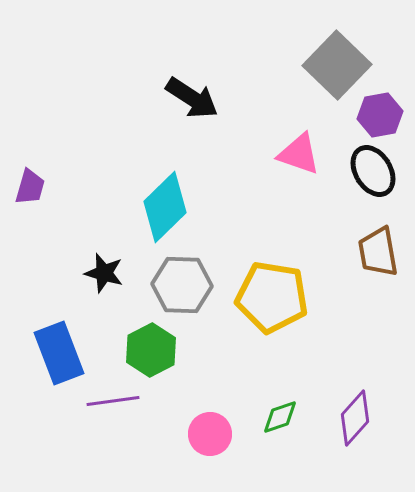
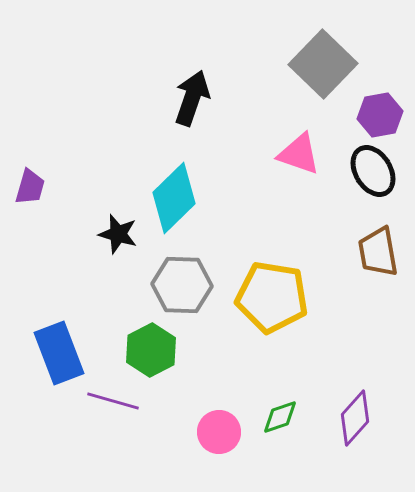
gray square: moved 14 px left, 1 px up
black arrow: rotated 104 degrees counterclockwise
cyan diamond: moved 9 px right, 9 px up
black star: moved 14 px right, 39 px up
purple line: rotated 24 degrees clockwise
pink circle: moved 9 px right, 2 px up
